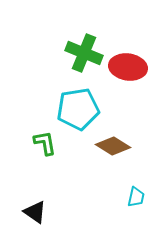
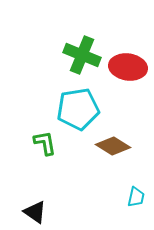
green cross: moved 2 px left, 2 px down
